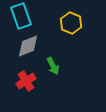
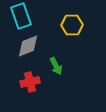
yellow hexagon: moved 1 px right, 2 px down; rotated 25 degrees counterclockwise
green arrow: moved 3 px right
red cross: moved 4 px right, 1 px down; rotated 18 degrees clockwise
